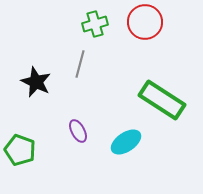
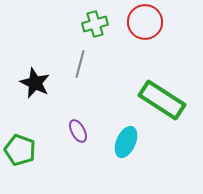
black star: moved 1 px left, 1 px down
cyan ellipse: rotated 32 degrees counterclockwise
